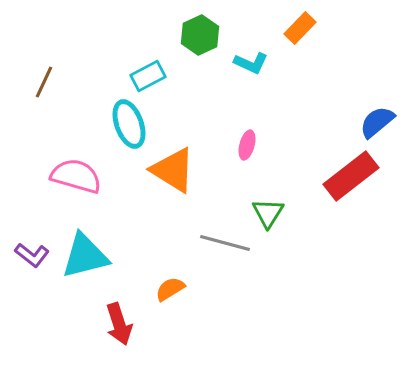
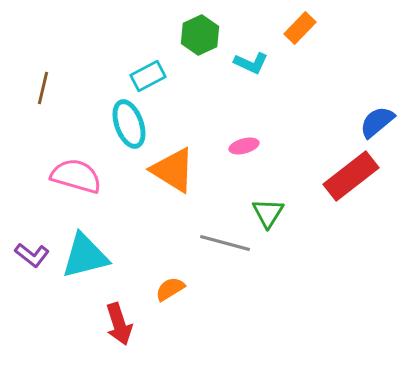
brown line: moved 1 px left, 6 px down; rotated 12 degrees counterclockwise
pink ellipse: moved 3 px left, 1 px down; rotated 60 degrees clockwise
